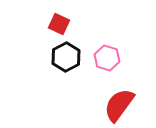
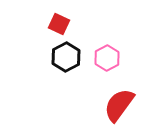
pink hexagon: rotated 15 degrees clockwise
